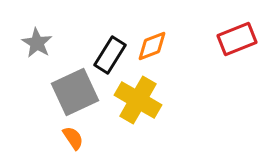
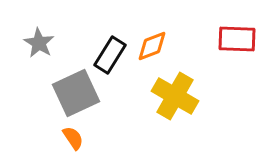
red rectangle: rotated 24 degrees clockwise
gray star: moved 2 px right
gray square: moved 1 px right, 1 px down
yellow cross: moved 37 px right, 4 px up
